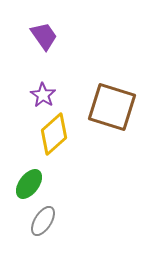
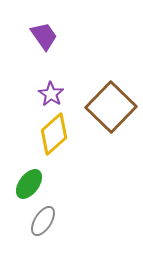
purple star: moved 8 px right, 1 px up
brown square: moved 1 px left; rotated 27 degrees clockwise
